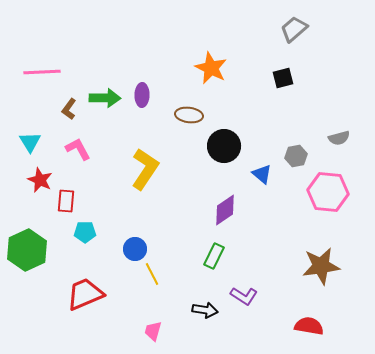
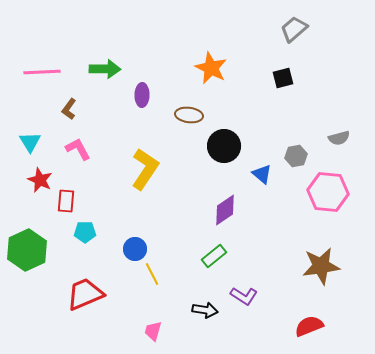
green arrow: moved 29 px up
green rectangle: rotated 25 degrees clockwise
red semicircle: rotated 32 degrees counterclockwise
